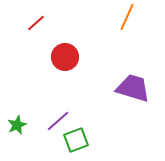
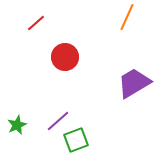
purple trapezoid: moved 1 px right, 5 px up; rotated 48 degrees counterclockwise
